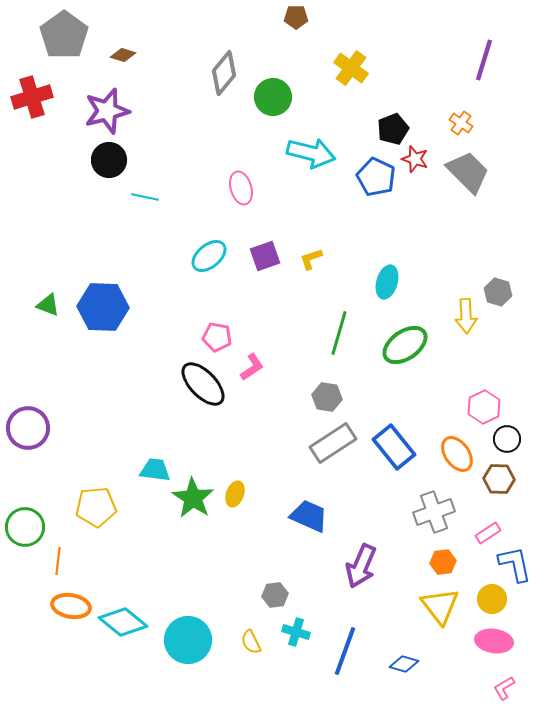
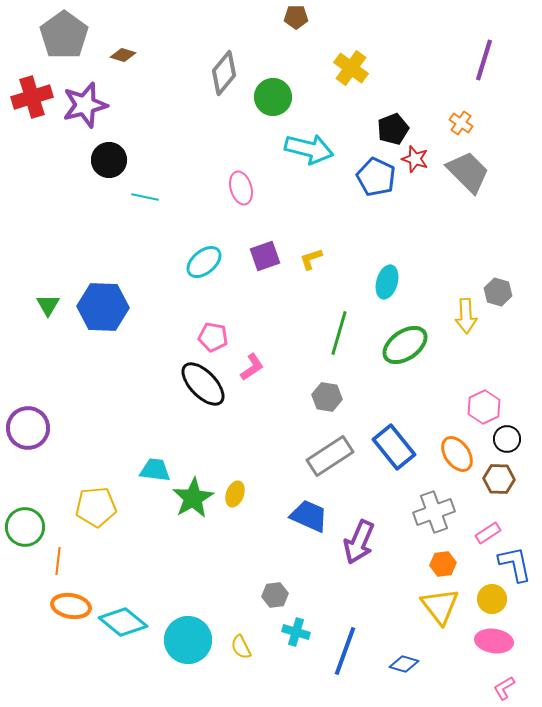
purple star at (107, 111): moved 22 px left, 6 px up
cyan arrow at (311, 153): moved 2 px left, 4 px up
cyan ellipse at (209, 256): moved 5 px left, 6 px down
green triangle at (48, 305): rotated 40 degrees clockwise
pink pentagon at (217, 337): moved 4 px left
gray rectangle at (333, 443): moved 3 px left, 13 px down
green star at (193, 498): rotated 9 degrees clockwise
orange hexagon at (443, 562): moved 2 px down
purple arrow at (361, 566): moved 2 px left, 24 px up
yellow semicircle at (251, 642): moved 10 px left, 5 px down
